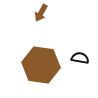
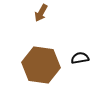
black semicircle: rotated 18 degrees counterclockwise
